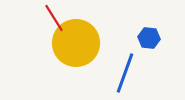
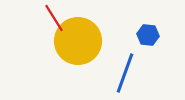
blue hexagon: moved 1 px left, 3 px up
yellow circle: moved 2 px right, 2 px up
